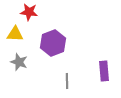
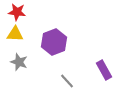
red star: moved 12 px left
purple hexagon: moved 1 px right, 1 px up
purple rectangle: moved 1 px up; rotated 24 degrees counterclockwise
gray line: rotated 42 degrees counterclockwise
